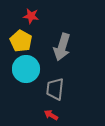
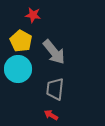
red star: moved 2 px right, 1 px up
gray arrow: moved 8 px left, 5 px down; rotated 56 degrees counterclockwise
cyan circle: moved 8 px left
